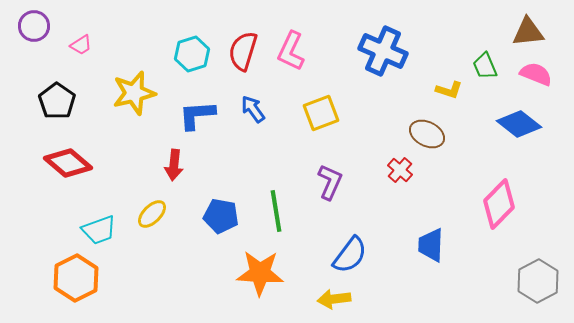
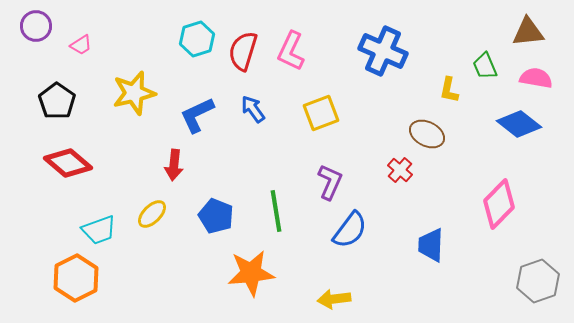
purple circle: moved 2 px right
cyan hexagon: moved 5 px right, 15 px up
pink semicircle: moved 4 px down; rotated 12 degrees counterclockwise
yellow L-shape: rotated 84 degrees clockwise
blue L-shape: rotated 21 degrees counterclockwise
blue pentagon: moved 5 px left; rotated 12 degrees clockwise
blue semicircle: moved 25 px up
orange star: moved 9 px left; rotated 9 degrees counterclockwise
gray hexagon: rotated 9 degrees clockwise
